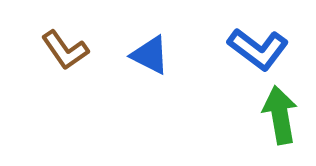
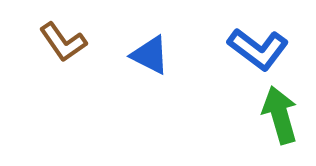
brown L-shape: moved 2 px left, 8 px up
green arrow: rotated 6 degrees counterclockwise
